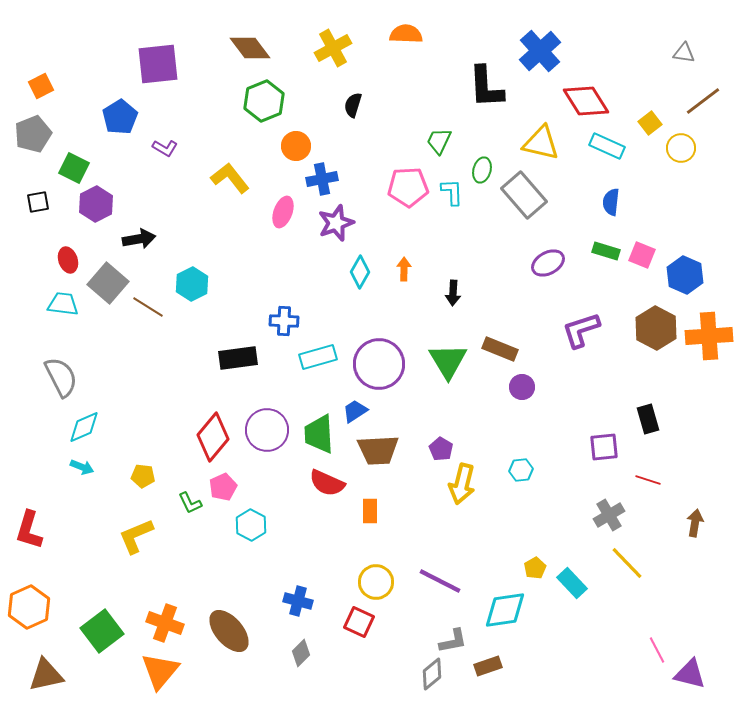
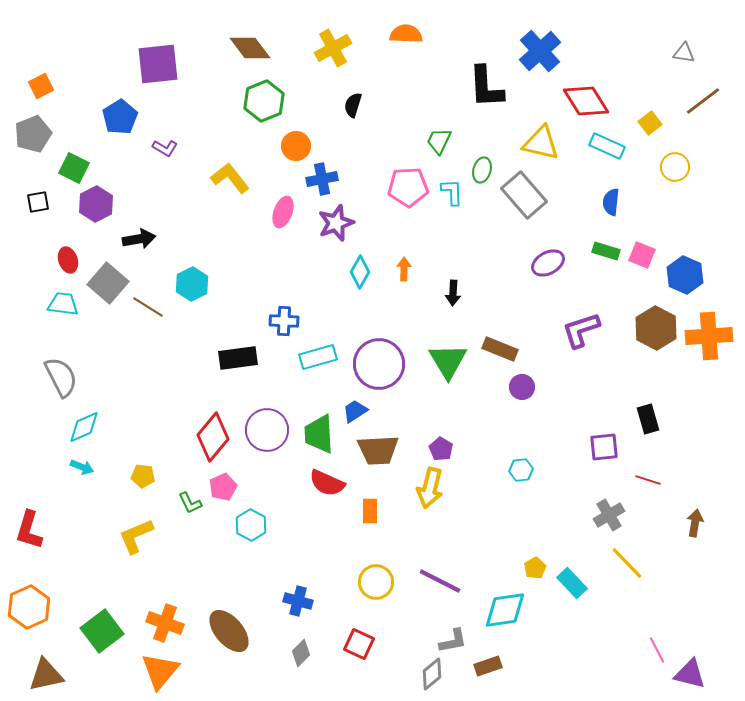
yellow circle at (681, 148): moved 6 px left, 19 px down
yellow arrow at (462, 484): moved 32 px left, 4 px down
red square at (359, 622): moved 22 px down
